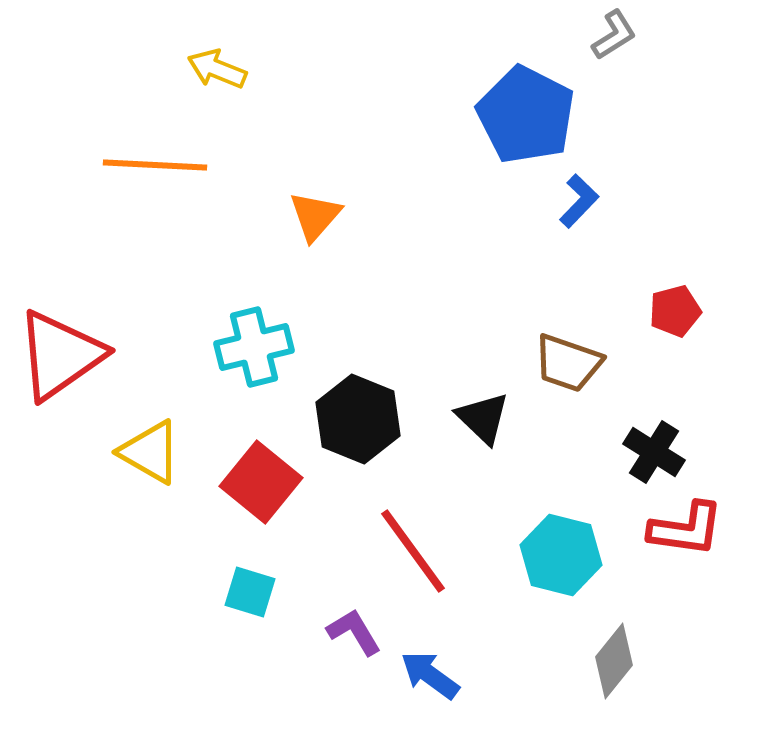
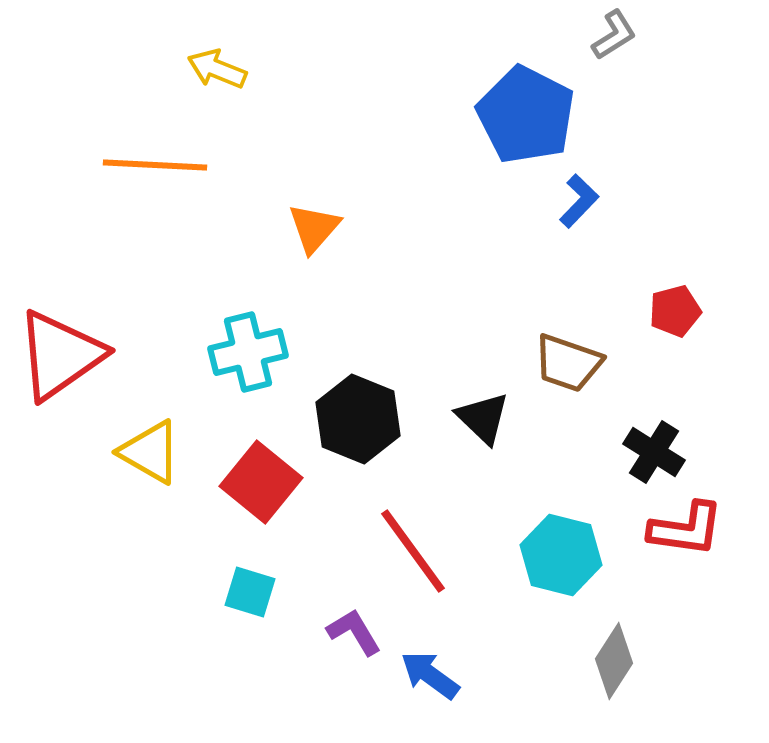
orange triangle: moved 1 px left, 12 px down
cyan cross: moved 6 px left, 5 px down
gray diamond: rotated 6 degrees counterclockwise
